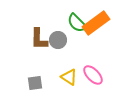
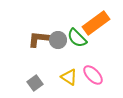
green semicircle: moved 15 px down
brown L-shape: rotated 95 degrees clockwise
gray square: rotated 28 degrees counterclockwise
